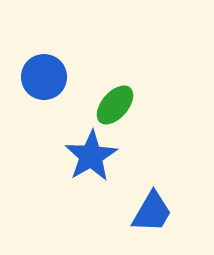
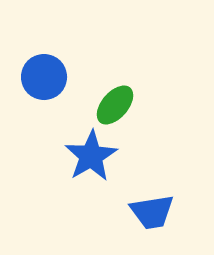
blue trapezoid: rotated 51 degrees clockwise
